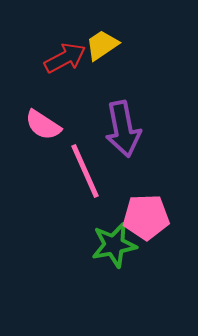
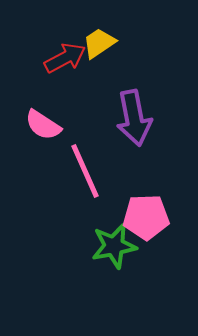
yellow trapezoid: moved 3 px left, 2 px up
purple arrow: moved 11 px right, 11 px up
green star: moved 1 px down
